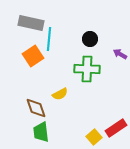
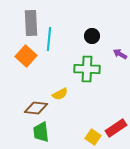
gray rectangle: rotated 75 degrees clockwise
black circle: moved 2 px right, 3 px up
orange square: moved 7 px left; rotated 15 degrees counterclockwise
brown diamond: rotated 65 degrees counterclockwise
yellow square: moved 1 px left; rotated 14 degrees counterclockwise
